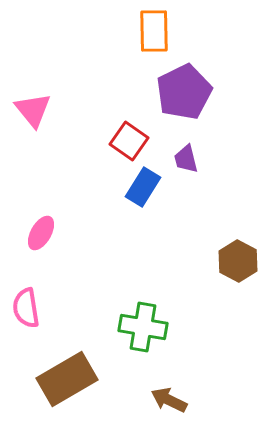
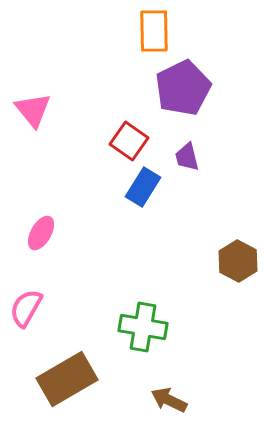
purple pentagon: moved 1 px left, 4 px up
purple trapezoid: moved 1 px right, 2 px up
pink semicircle: rotated 39 degrees clockwise
